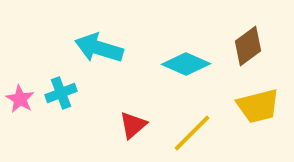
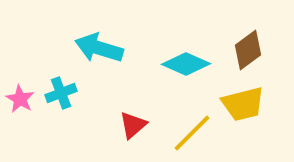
brown diamond: moved 4 px down
yellow trapezoid: moved 15 px left, 2 px up
